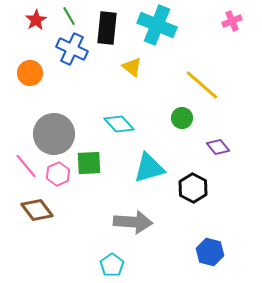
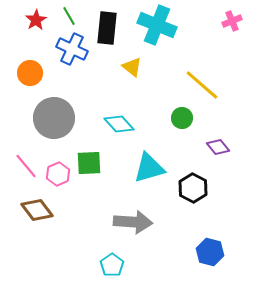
gray circle: moved 16 px up
